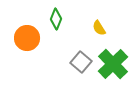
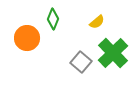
green diamond: moved 3 px left
yellow semicircle: moved 2 px left, 6 px up; rotated 98 degrees counterclockwise
green cross: moved 11 px up
